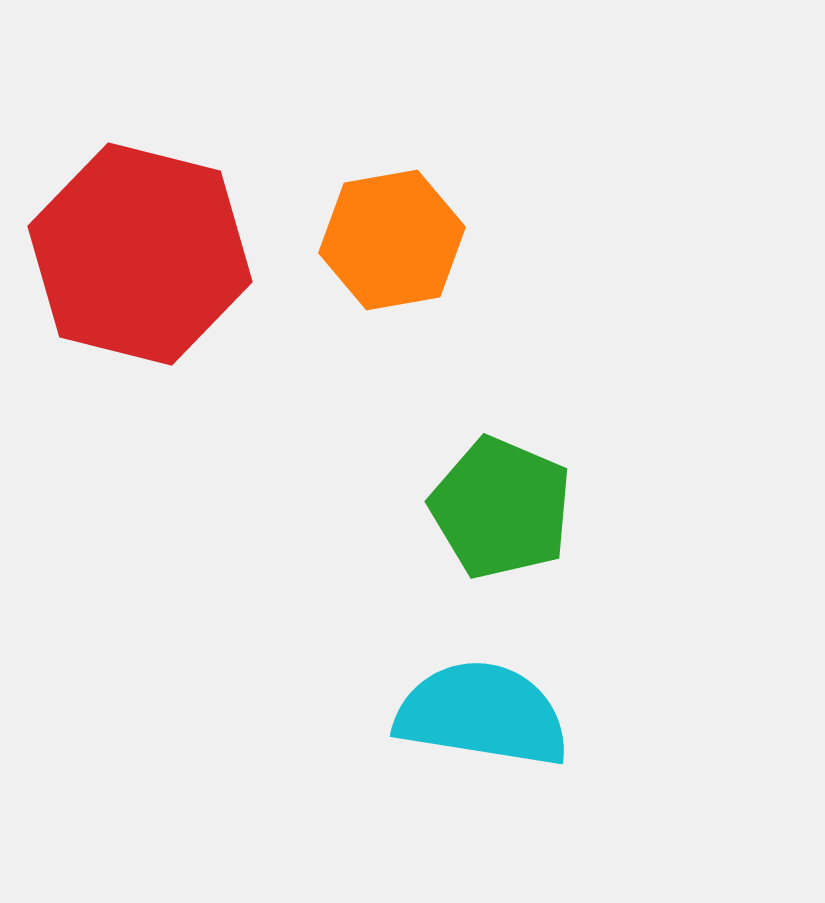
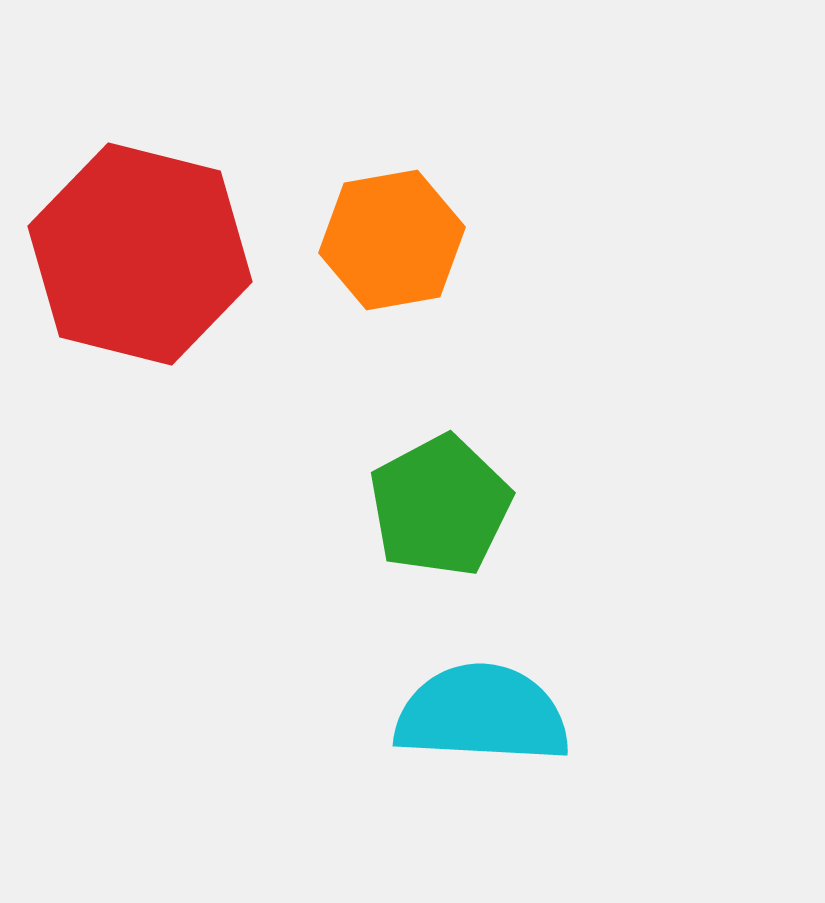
green pentagon: moved 61 px left, 2 px up; rotated 21 degrees clockwise
cyan semicircle: rotated 6 degrees counterclockwise
